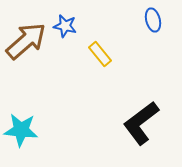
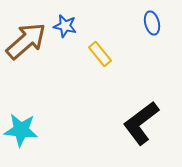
blue ellipse: moved 1 px left, 3 px down
